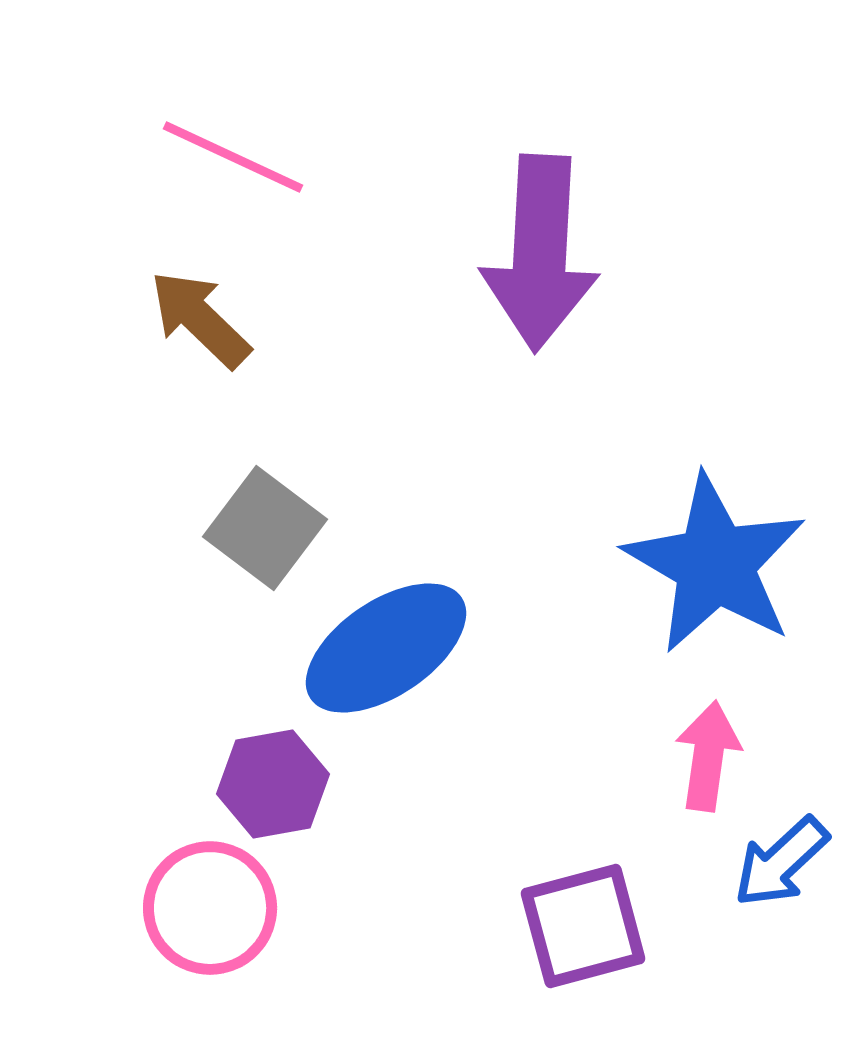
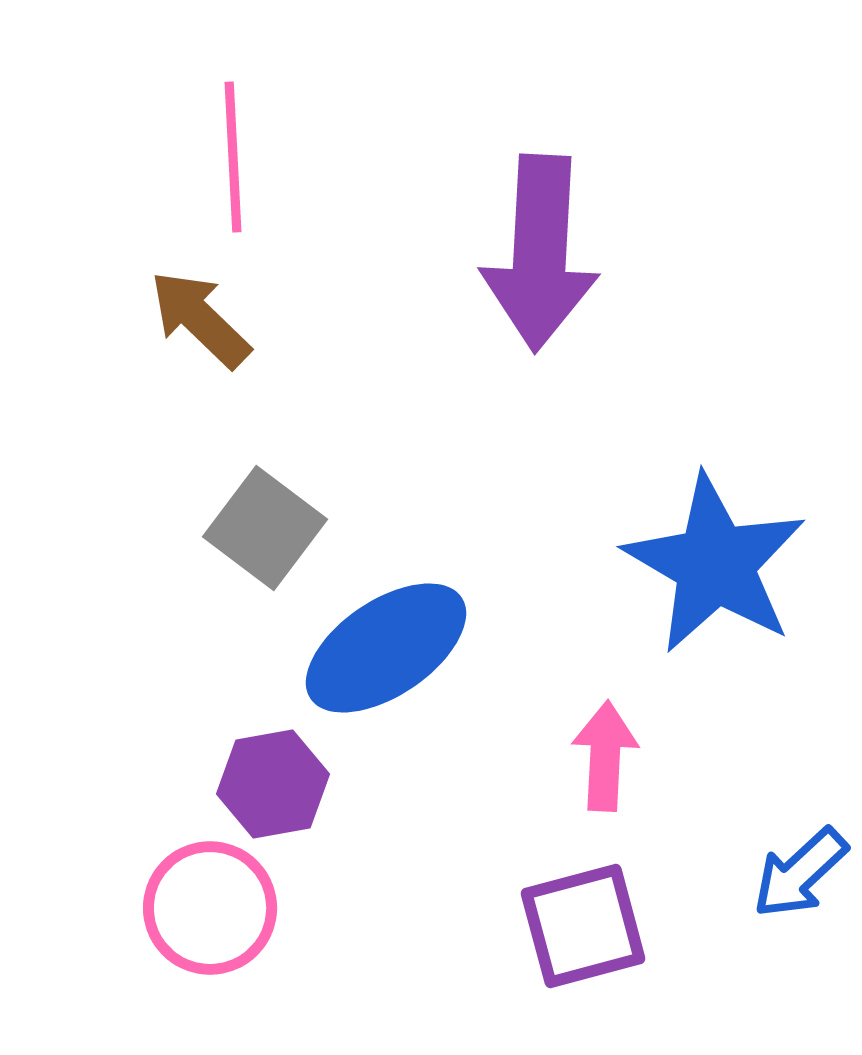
pink line: rotated 62 degrees clockwise
pink arrow: moved 103 px left; rotated 5 degrees counterclockwise
blue arrow: moved 19 px right, 11 px down
